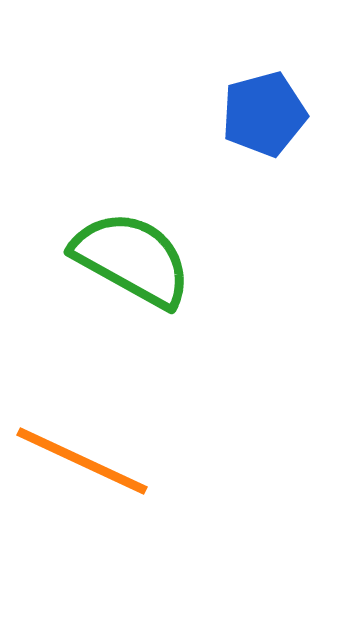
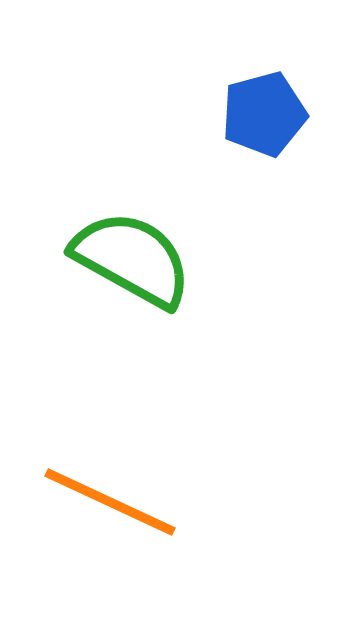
orange line: moved 28 px right, 41 px down
